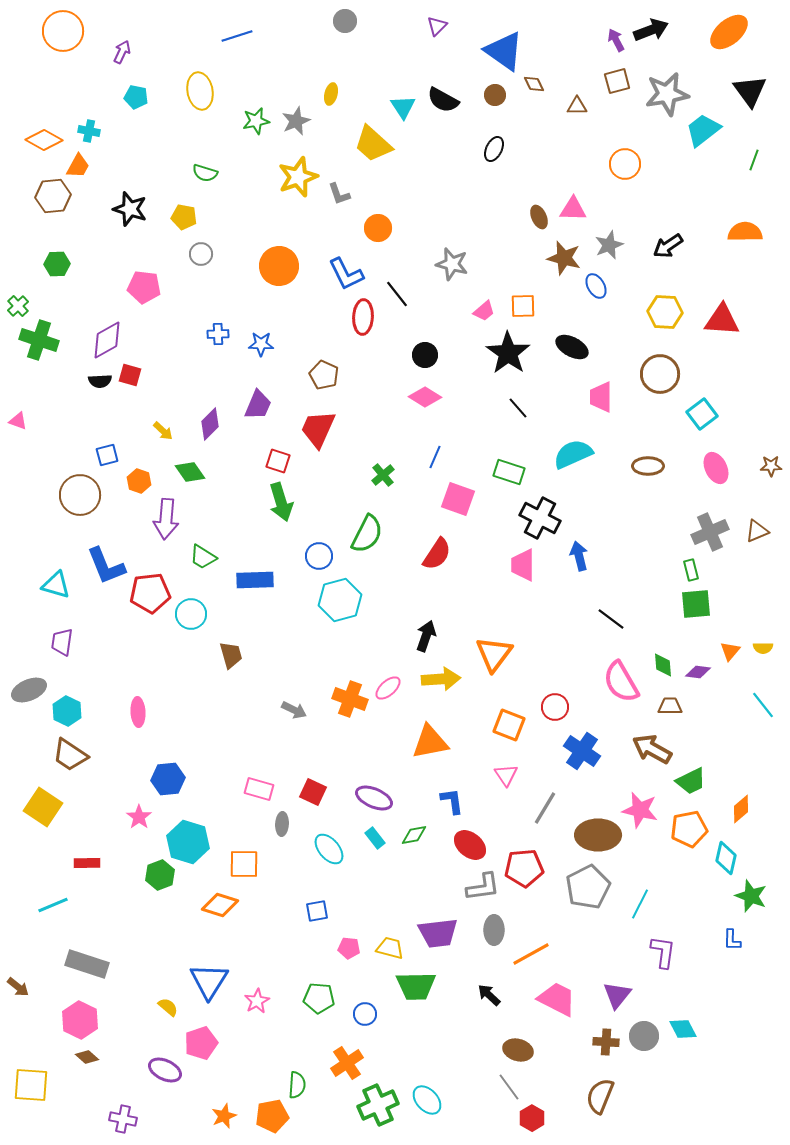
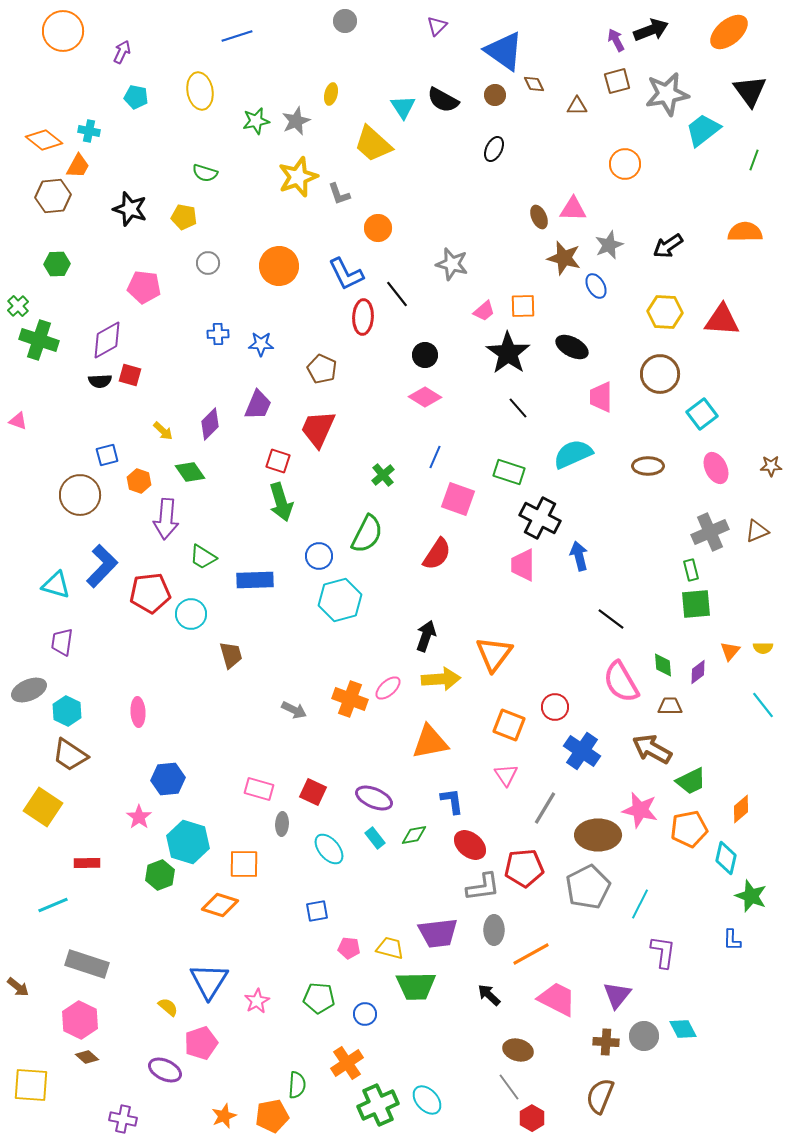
orange diamond at (44, 140): rotated 9 degrees clockwise
gray circle at (201, 254): moved 7 px right, 9 px down
brown pentagon at (324, 375): moved 2 px left, 6 px up
blue L-shape at (106, 566): moved 4 px left; rotated 114 degrees counterclockwise
purple diamond at (698, 672): rotated 45 degrees counterclockwise
